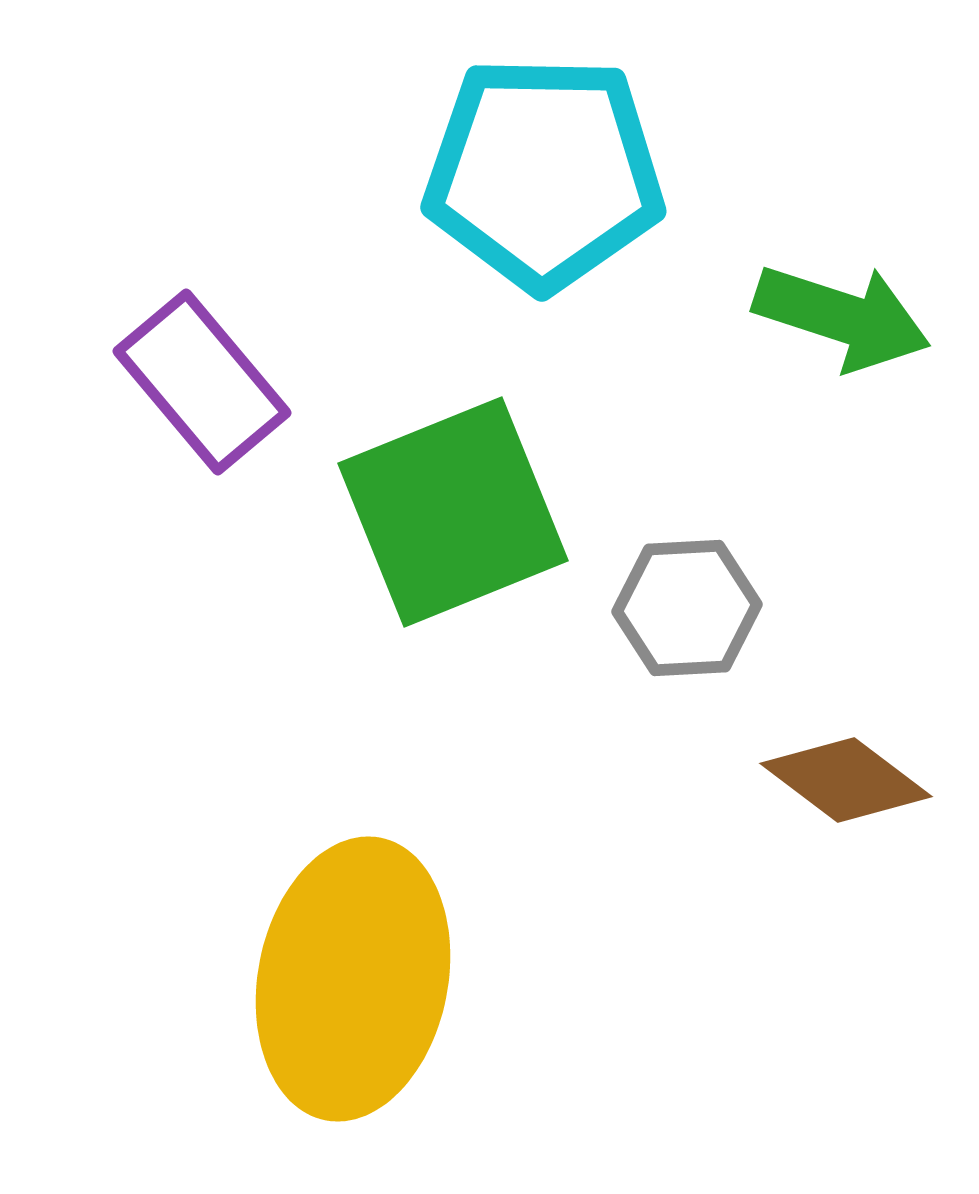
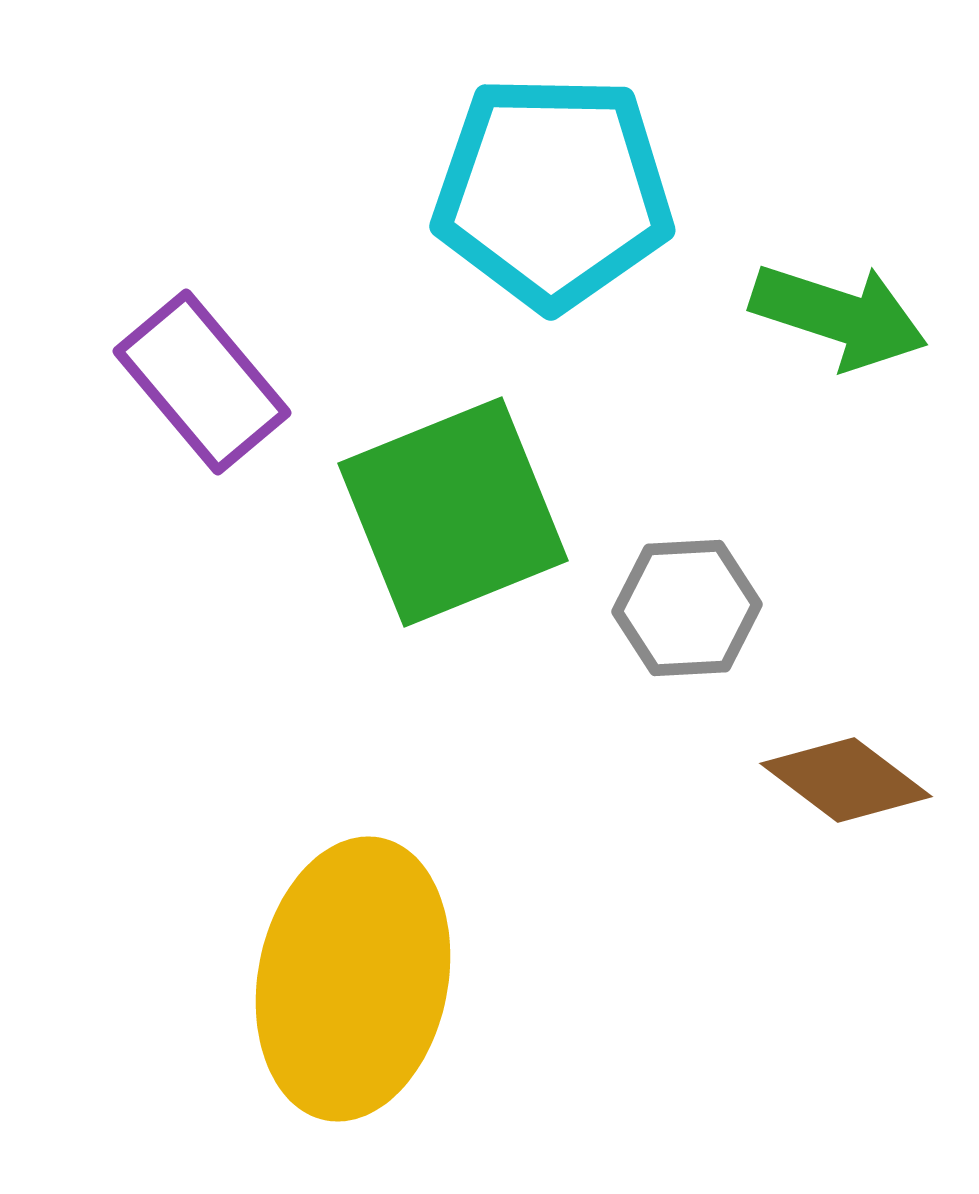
cyan pentagon: moved 9 px right, 19 px down
green arrow: moved 3 px left, 1 px up
